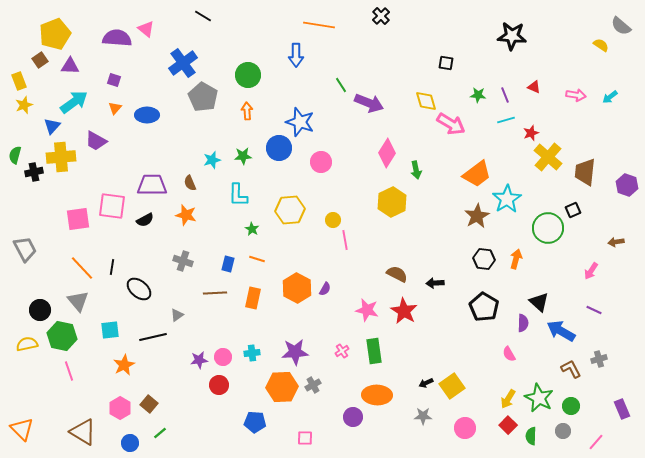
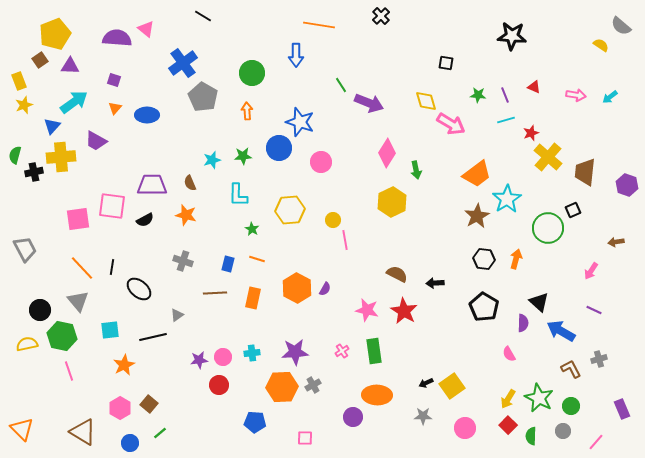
green circle at (248, 75): moved 4 px right, 2 px up
